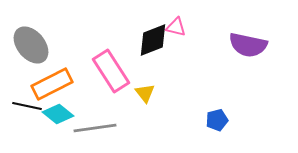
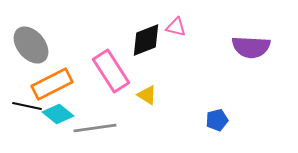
black diamond: moved 7 px left
purple semicircle: moved 3 px right, 2 px down; rotated 9 degrees counterclockwise
yellow triangle: moved 2 px right, 2 px down; rotated 20 degrees counterclockwise
